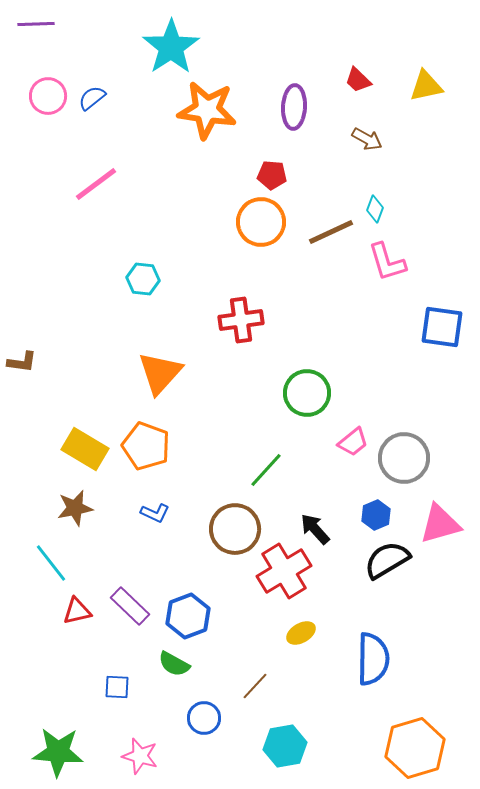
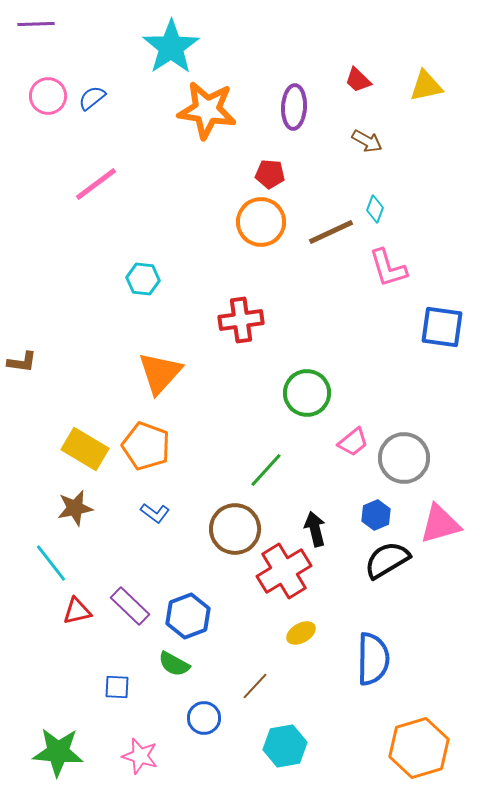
brown arrow at (367, 139): moved 2 px down
red pentagon at (272, 175): moved 2 px left, 1 px up
pink L-shape at (387, 262): moved 1 px right, 6 px down
blue L-shape at (155, 513): rotated 12 degrees clockwise
black arrow at (315, 529): rotated 28 degrees clockwise
orange hexagon at (415, 748): moved 4 px right
